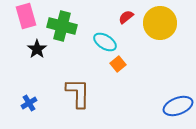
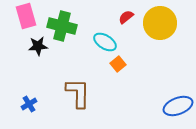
black star: moved 1 px right, 3 px up; rotated 30 degrees clockwise
blue cross: moved 1 px down
